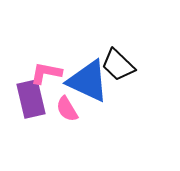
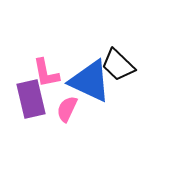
pink L-shape: rotated 112 degrees counterclockwise
blue triangle: moved 2 px right
pink semicircle: rotated 56 degrees clockwise
